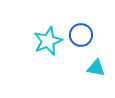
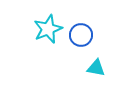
cyan star: moved 12 px up
